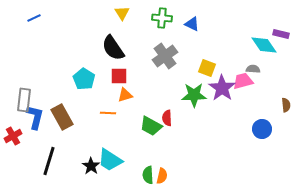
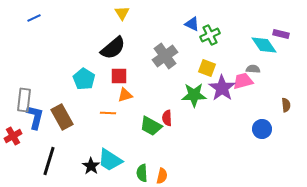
green cross: moved 48 px right, 17 px down; rotated 30 degrees counterclockwise
black semicircle: rotated 96 degrees counterclockwise
green semicircle: moved 6 px left, 2 px up
